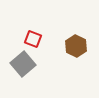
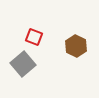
red square: moved 1 px right, 2 px up
